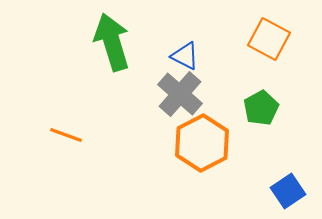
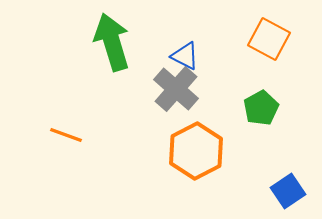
gray cross: moved 4 px left, 5 px up
orange hexagon: moved 6 px left, 8 px down
